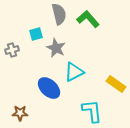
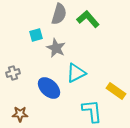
gray semicircle: rotated 30 degrees clockwise
cyan square: moved 1 px down
gray cross: moved 1 px right, 23 px down
cyan triangle: moved 2 px right, 1 px down
yellow rectangle: moved 7 px down
brown star: moved 1 px down
